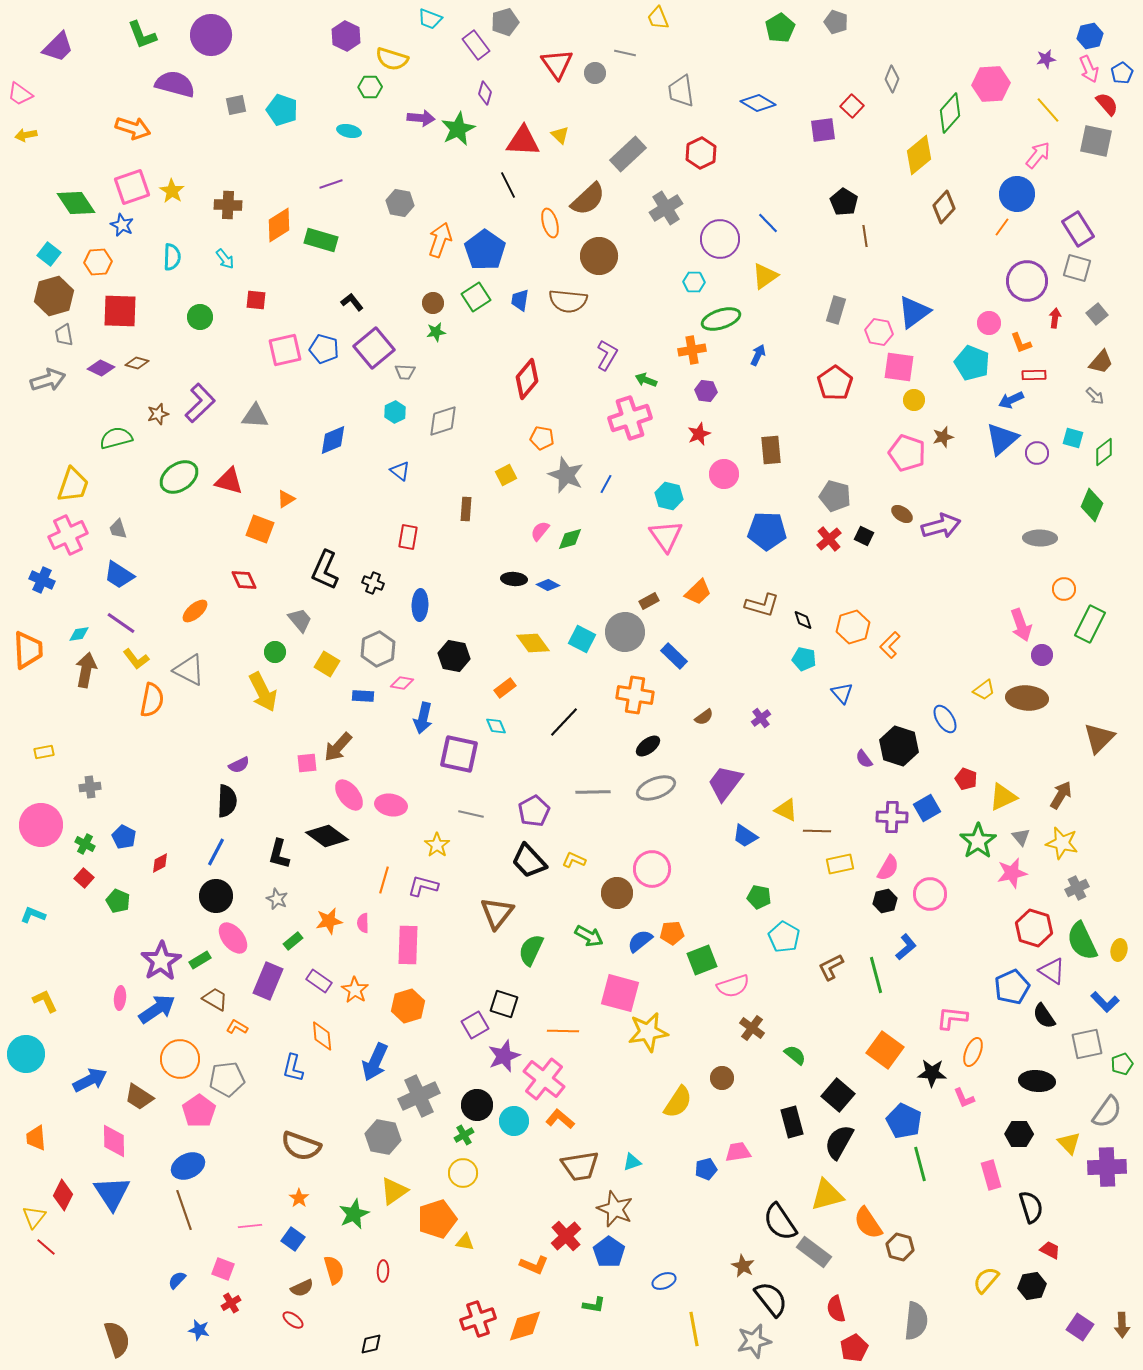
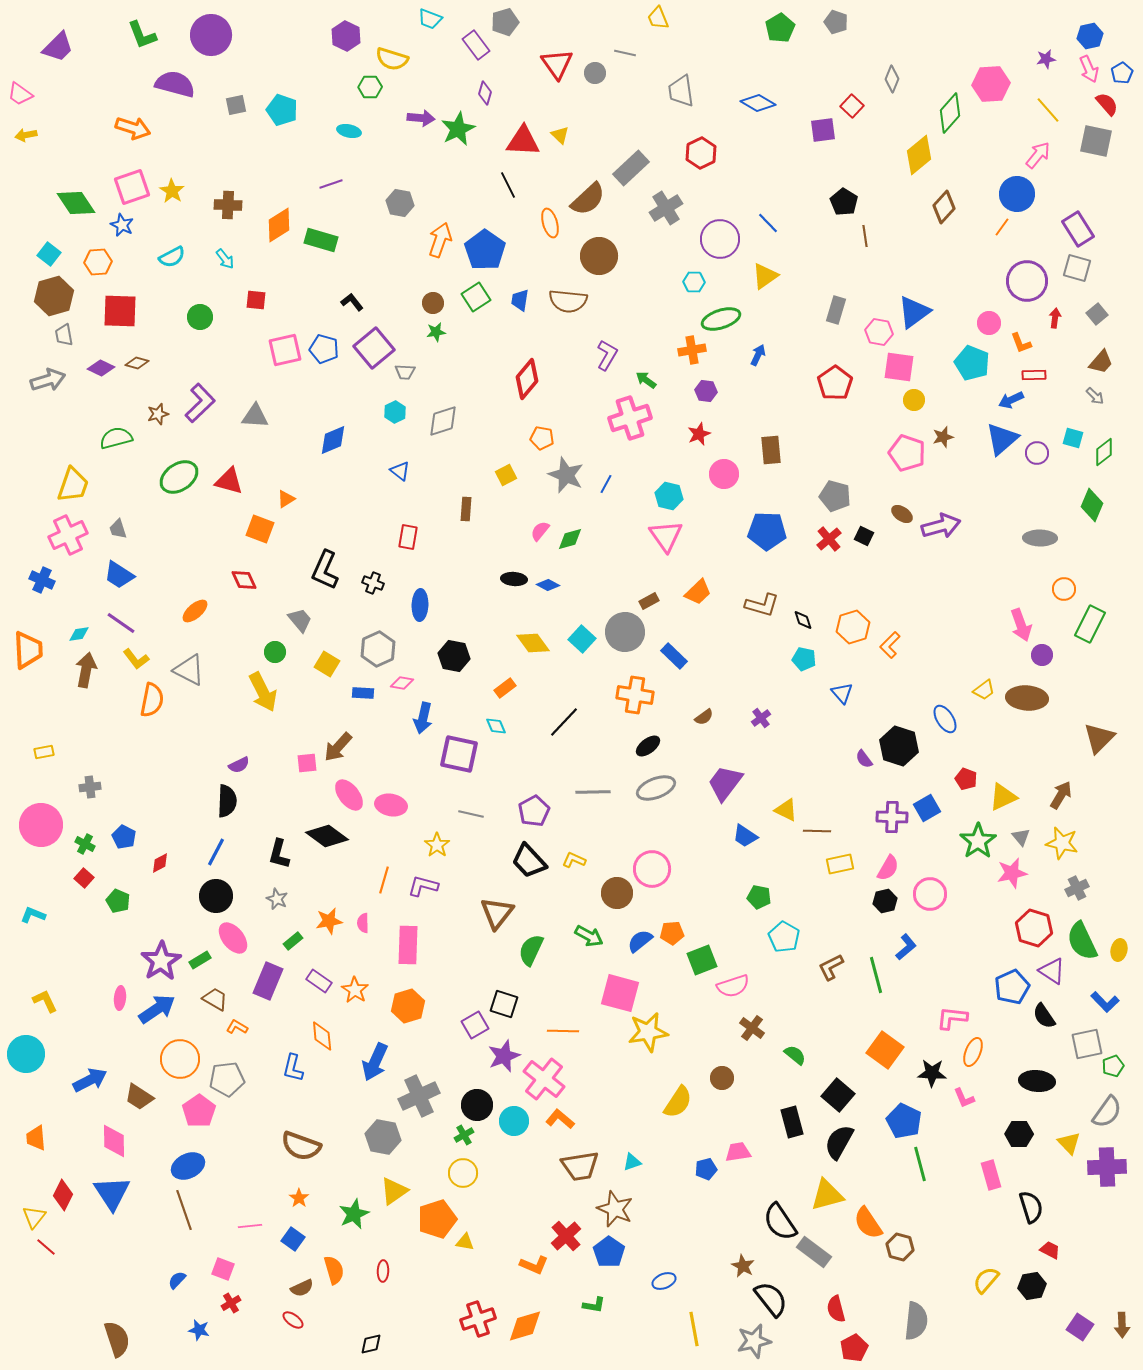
gray rectangle at (628, 154): moved 3 px right, 14 px down
cyan semicircle at (172, 257): rotated 60 degrees clockwise
green arrow at (646, 380): rotated 15 degrees clockwise
cyan square at (582, 639): rotated 16 degrees clockwise
blue rectangle at (363, 696): moved 3 px up
green pentagon at (1122, 1064): moved 9 px left, 2 px down
